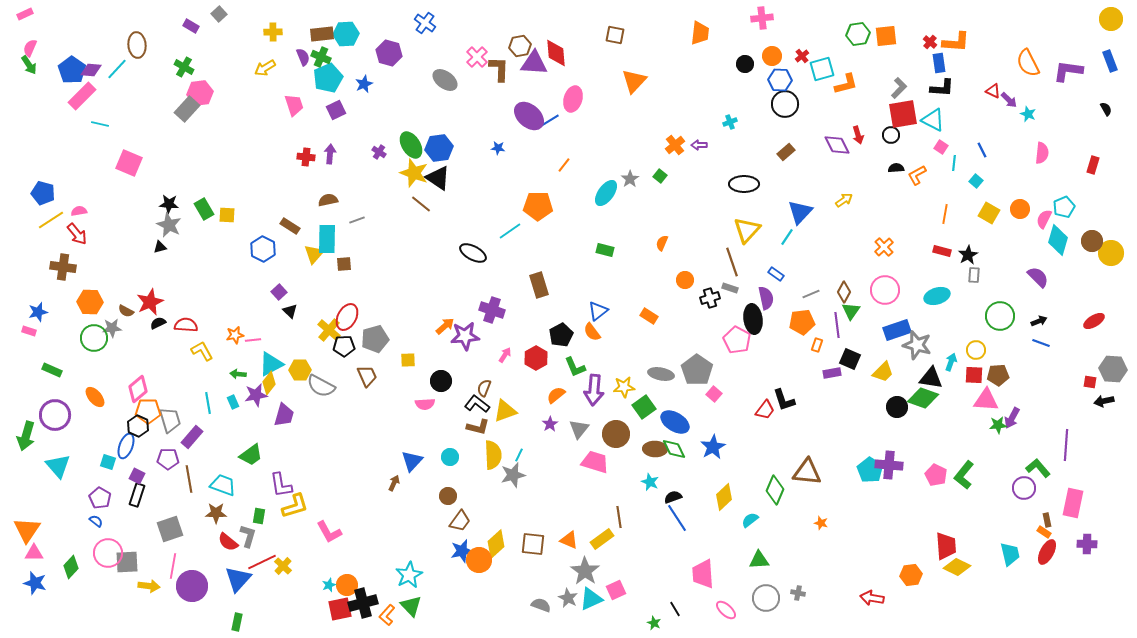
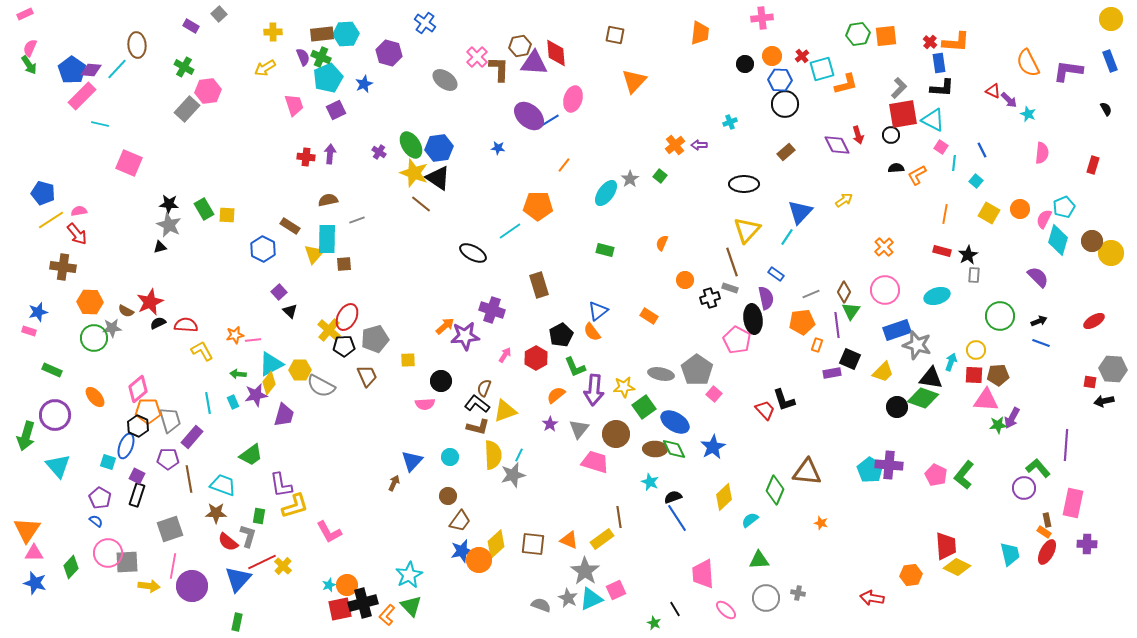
pink hexagon at (200, 93): moved 8 px right, 2 px up
red trapezoid at (765, 410): rotated 80 degrees counterclockwise
